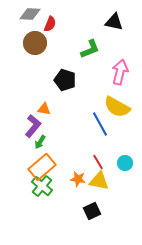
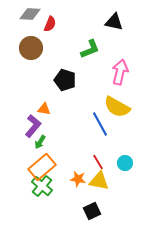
brown circle: moved 4 px left, 5 px down
